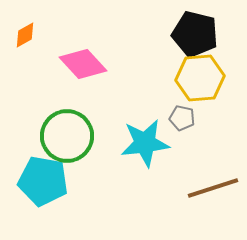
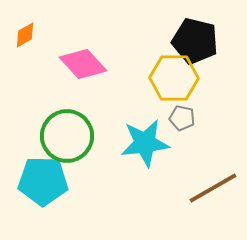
black pentagon: moved 7 px down
yellow hexagon: moved 26 px left; rotated 6 degrees clockwise
cyan pentagon: rotated 9 degrees counterclockwise
brown line: rotated 12 degrees counterclockwise
